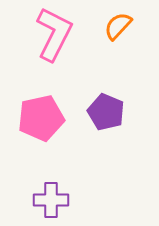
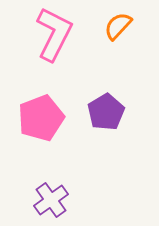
purple pentagon: rotated 18 degrees clockwise
pink pentagon: rotated 9 degrees counterclockwise
purple cross: rotated 36 degrees counterclockwise
